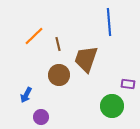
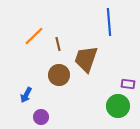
green circle: moved 6 px right
